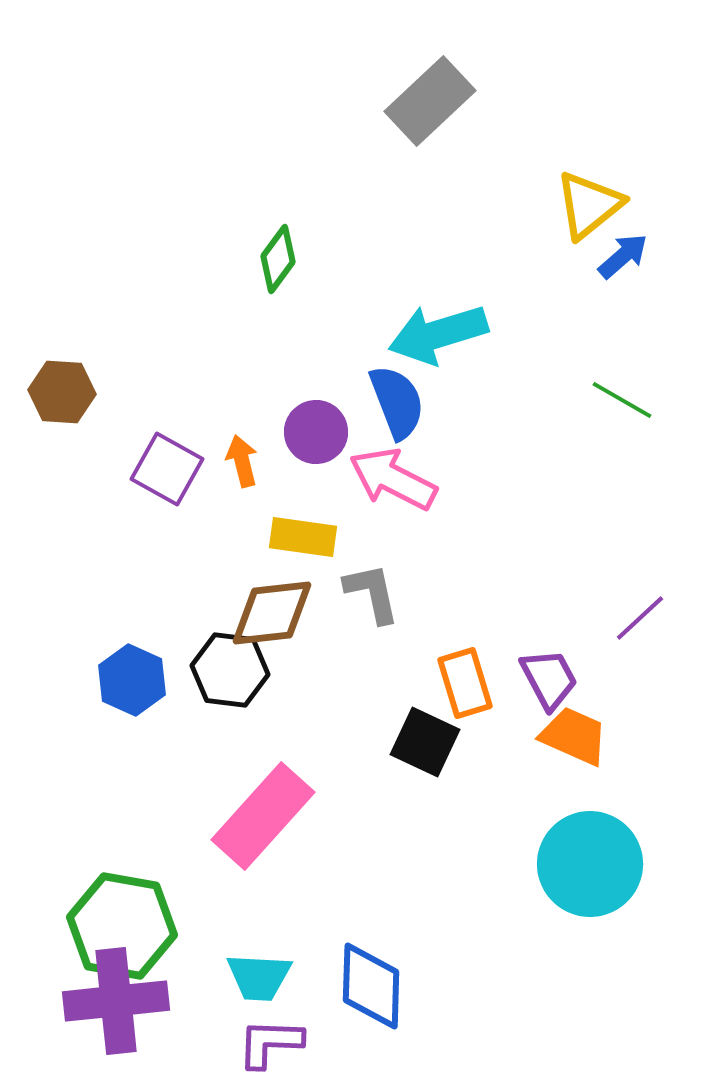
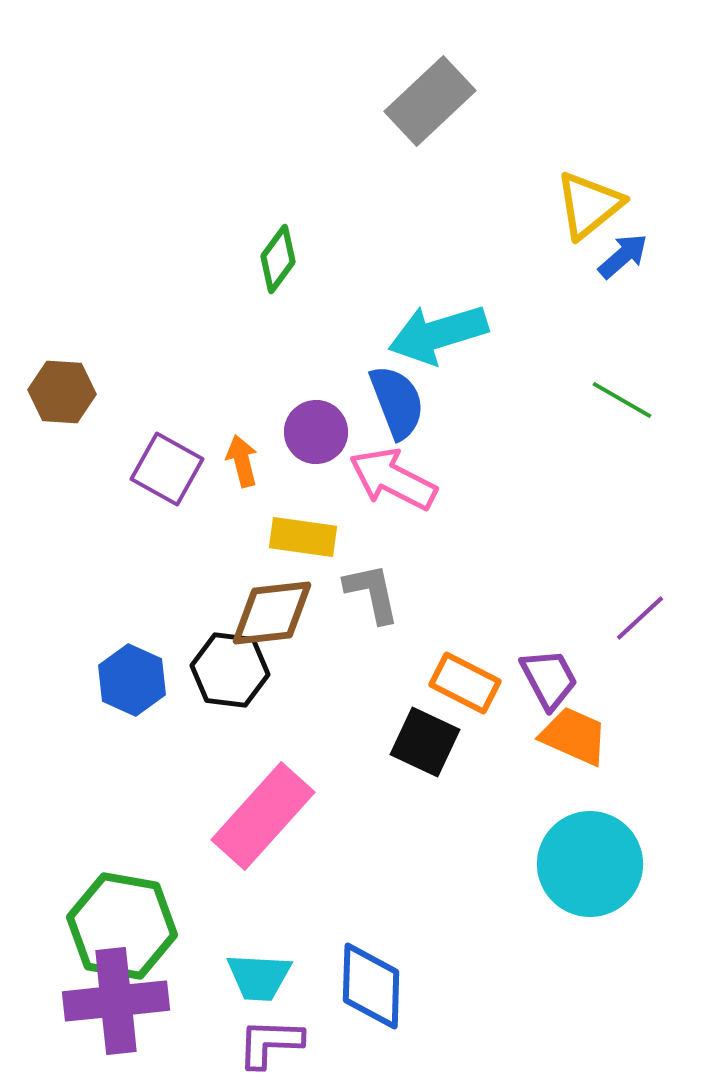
orange rectangle: rotated 46 degrees counterclockwise
